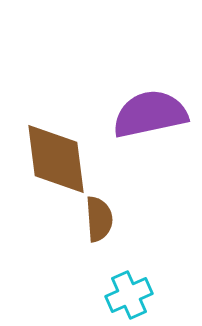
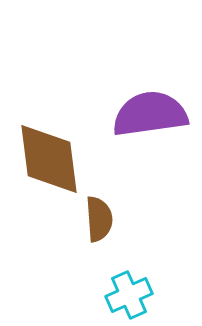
purple semicircle: rotated 4 degrees clockwise
brown diamond: moved 7 px left
